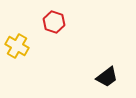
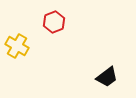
red hexagon: rotated 20 degrees clockwise
